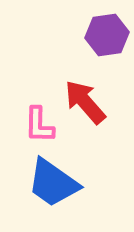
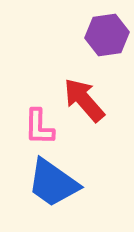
red arrow: moved 1 px left, 2 px up
pink L-shape: moved 2 px down
